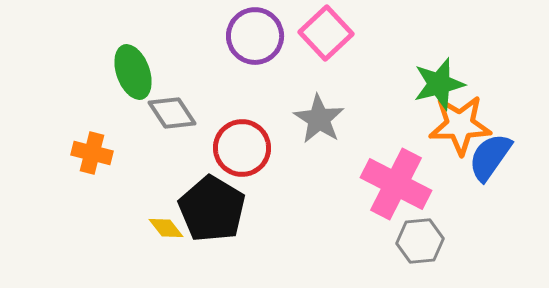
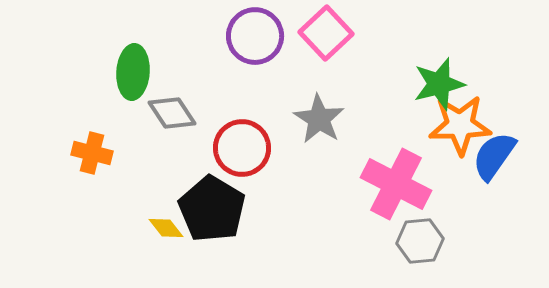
green ellipse: rotated 24 degrees clockwise
blue semicircle: moved 4 px right, 1 px up
